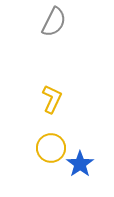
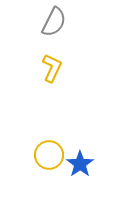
yellow L-shape: moved 31 px up
yellow circle: moved 2 px left, 7 px down
